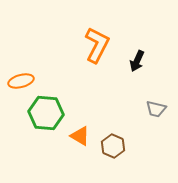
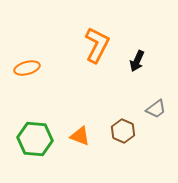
orange ellipse: moved 6 px right, 13 px up
gray trapezoid: rotated 50 degrees counterclockwise
green hexagon: moved 11 px left, 26 px down
orange triangle: rotated 10 degrees counterclockwise
brown hexagon: moved 10 px right, 15 px up
